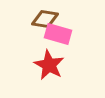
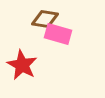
red star: moved 27 px left
